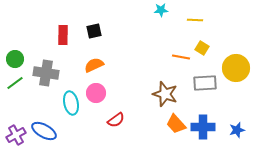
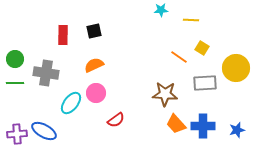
yellow line: moved 4 px left
orange line: moved 2 px left; rotated 24 degrees clockwise
green line: rotated 36 degrees clockwise
brown star: rotated 15 degrees counterclockwise
cyan ellipse: rotated 50 degrees clockwise
blue cross: moved 1 px up
purple cross: moved 1 px right, 1 px up; rotated 24 degrees clockwise
